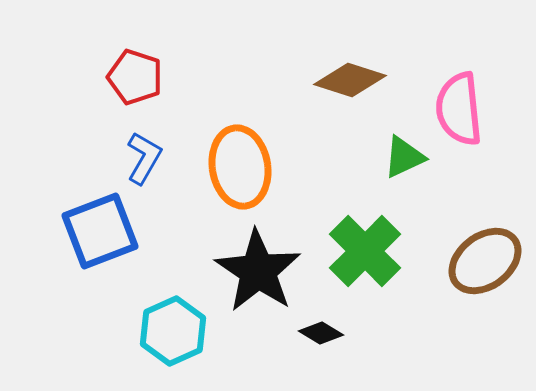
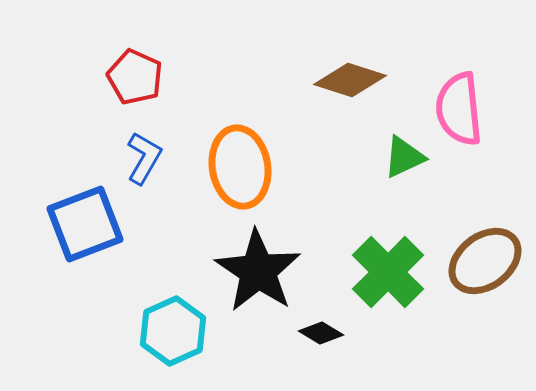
red pentagon: rotated 6 degrees clockwise
blue square: moved 15 px left, 7 px up
green cross: moved 23 px right, 21 px down
